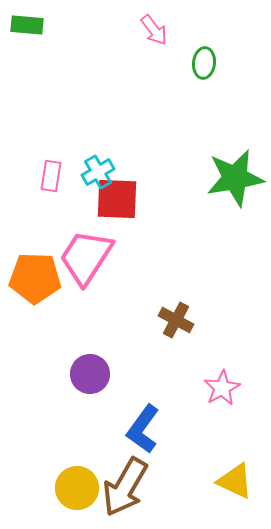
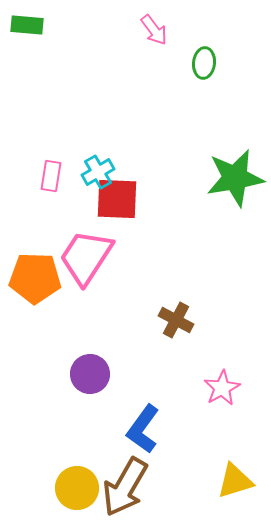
yellow triangle: rotated 42 degrees counterclockwise
